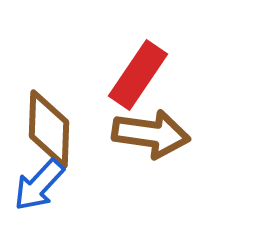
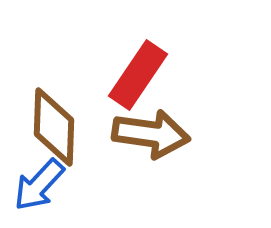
brown diamond: moved 5 px right, 2 px up
